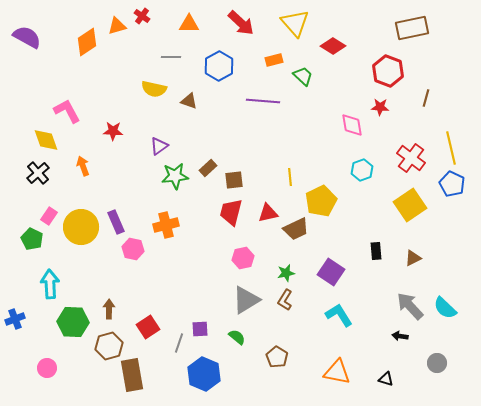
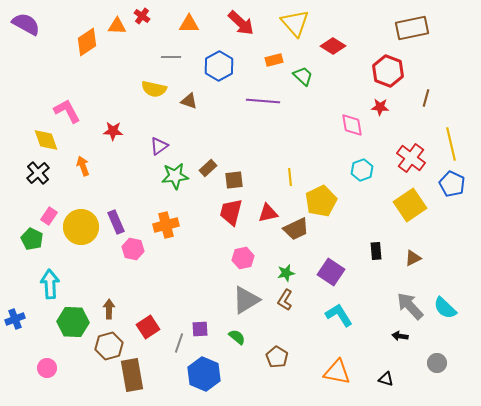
orange triangle at (117, 26): rotated 18 degrees clockwise
purple semicircle at (27, 37): moved 1 px left, 13 px up
yellow line at (451, 148): moved 4 px up
